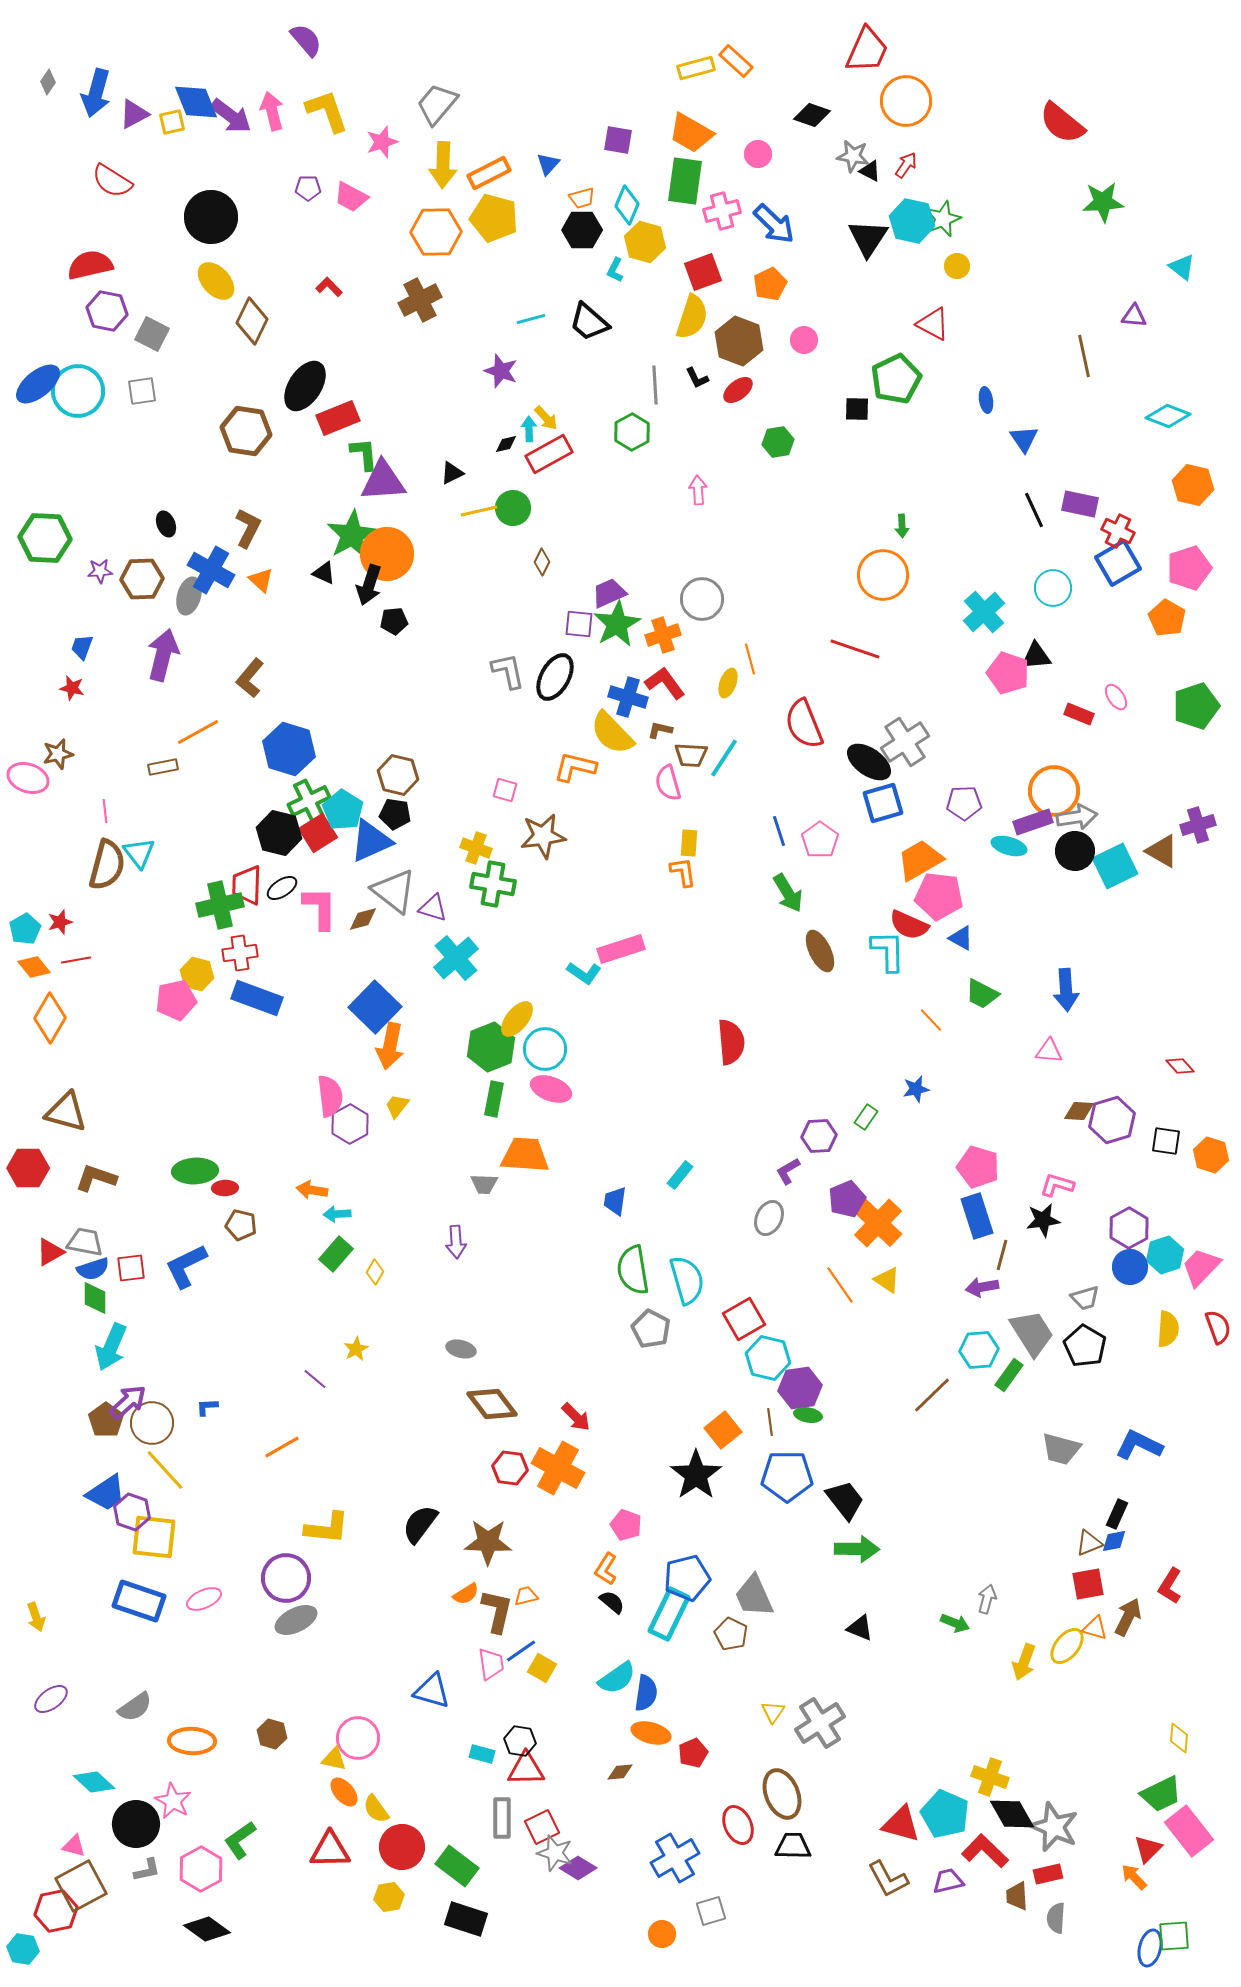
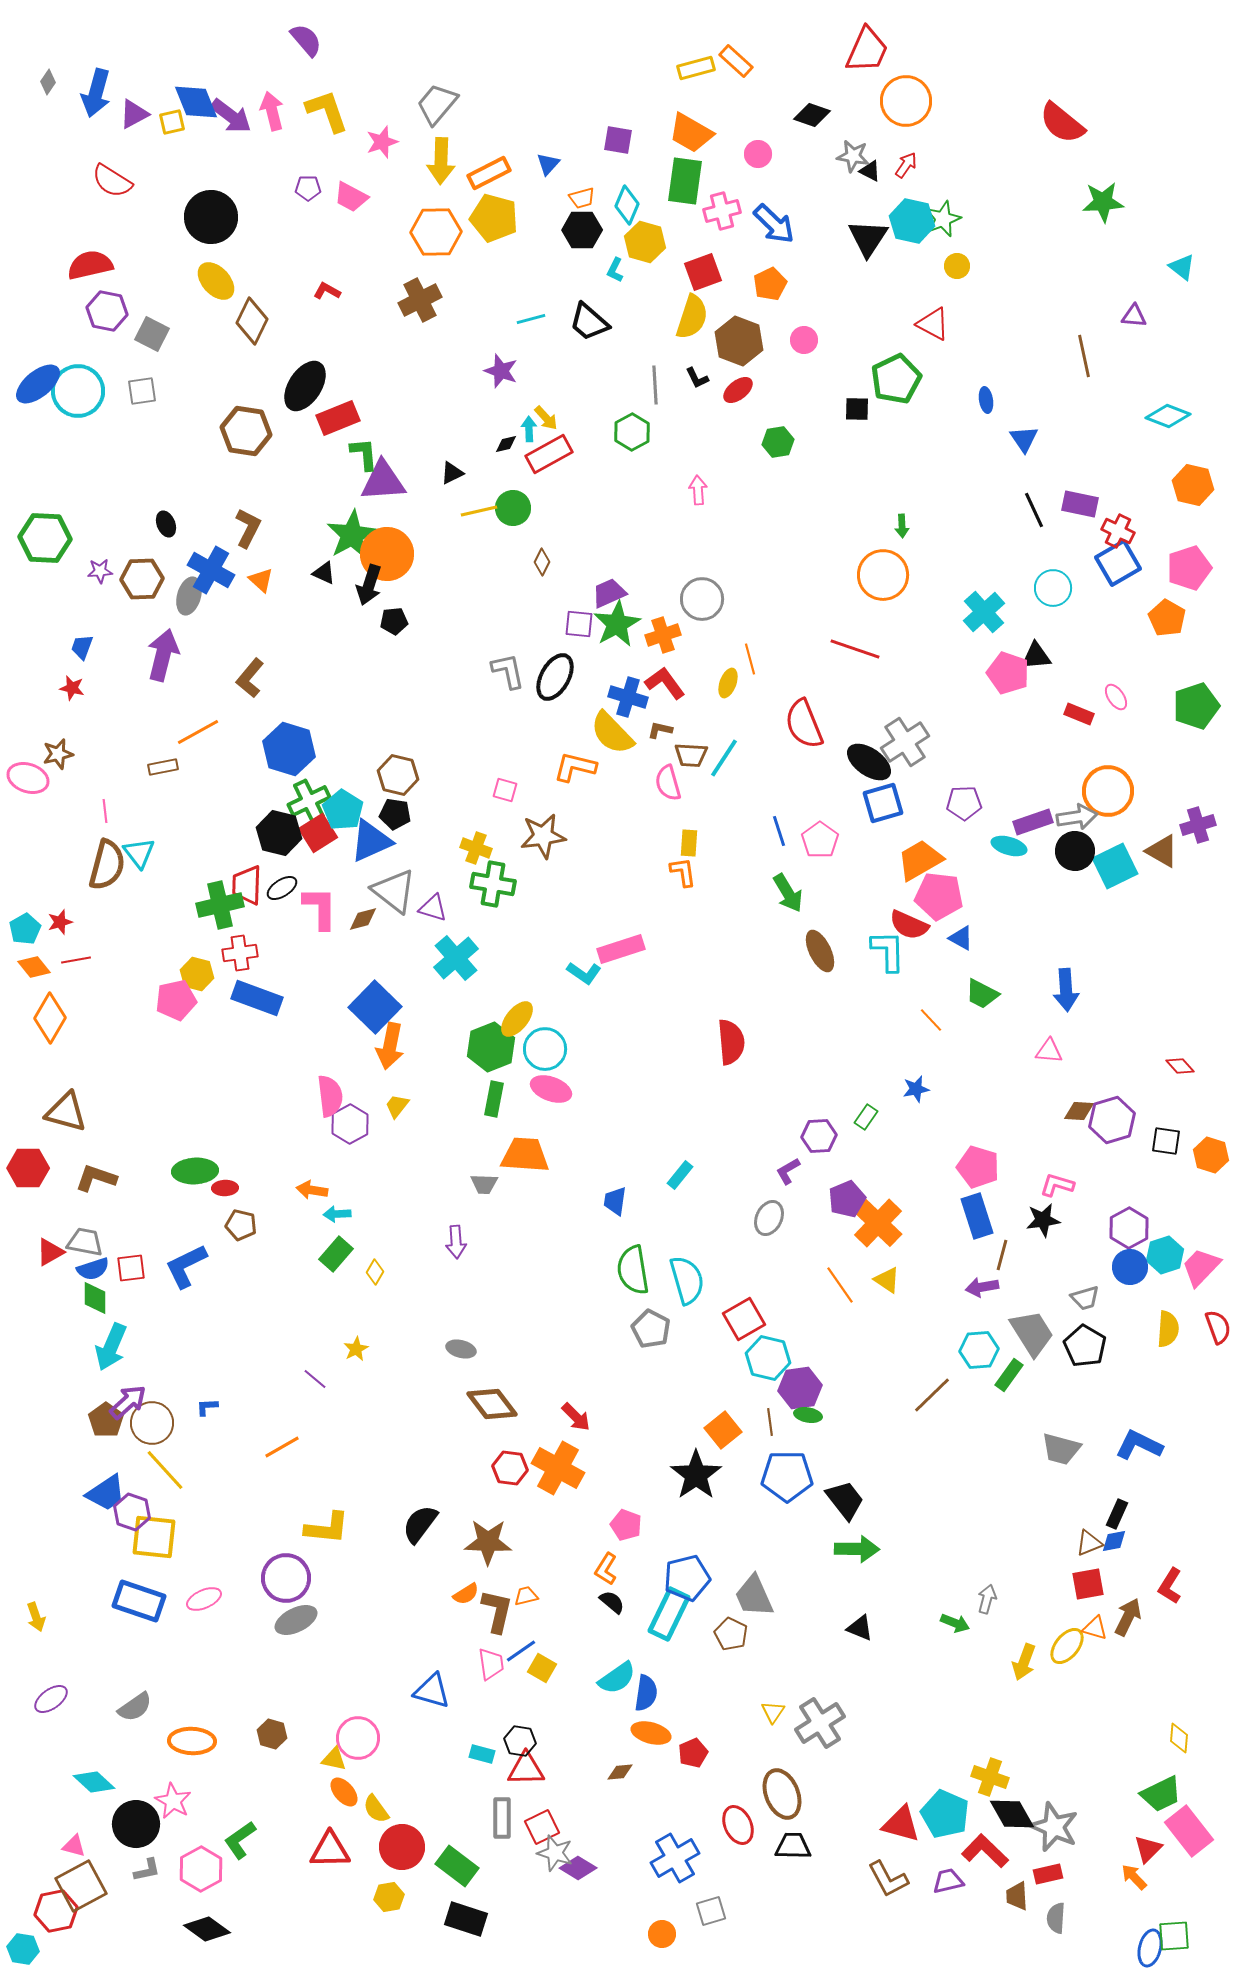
yellow arrow at (443, 165): moved 2 px left, 4 px up
red L-shape at (329, 287): moved 2 px left, 4 px down; rotated 16 degrees counterclockwise
orange circle at (1054, 791): moved 54 px right
